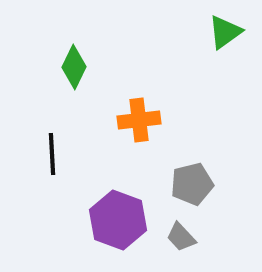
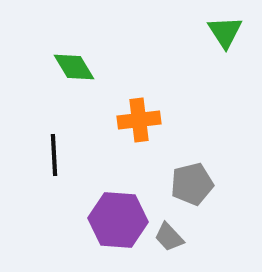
green triangle: rotated 27 degrees counterclockwise
green diamond: rotated 57 degrees counterclockwise
black line: moved 2 px right, 1 px down
purple hexagon: rotated 16 degrees counterclockwise
gray trapezoid: moved 12 px left
